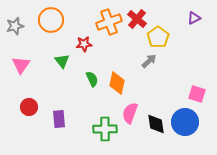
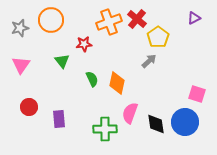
gray star: moved 5 px right, 2 px down
